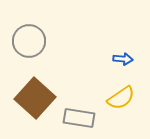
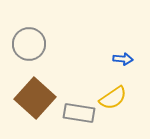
gray circle: moved 3 px down
yellow semicircle: moved 8 px left
gray rectangle: moved 5 px up
